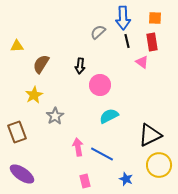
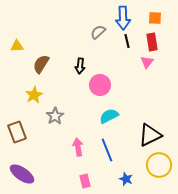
pink triangle: moved 5 px right; rotated 32 degrees clockwise
blue line: moved 5 px right, 4 px up; rotated 40 degrees clockwise
